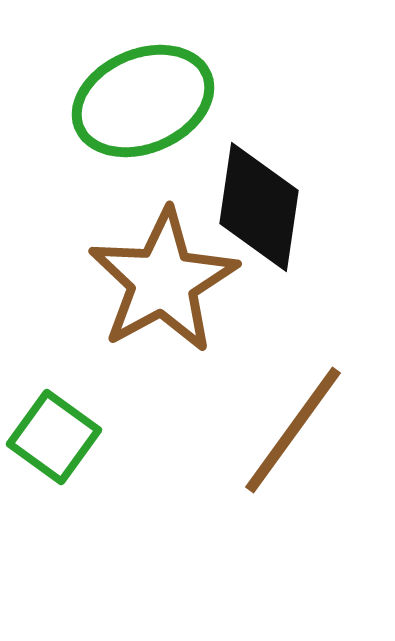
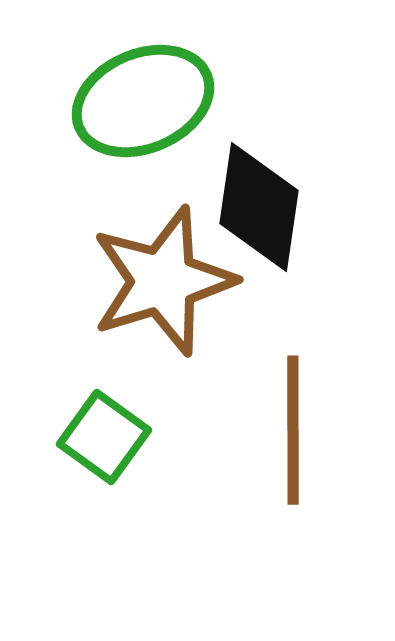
brown star: rotated 12 degrees clockwise
brown line: rotated 36 degrees counterclockwise
green square: moved 50 px right
